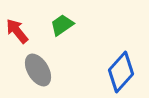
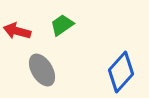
red arrow: rotated 36 degrees counterclockwise
gray ellipse: moved 4 px right
